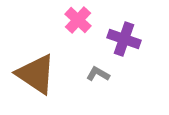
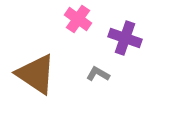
pink cross: moved 1 px up; rotated 8 degrees counterclockwise
purple cross: moved 1 px right, 1 px up
